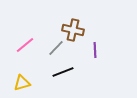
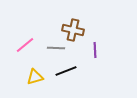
gray line: rotated 48 degrees clockwise
black line: moved 3 px right, 1 px up
yellow triangle: moved 13 px right, 6 px up
